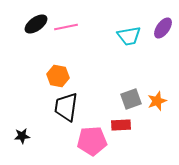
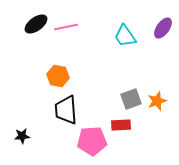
cyan trapezoid: moved 4 px left; rotated 65 degrees clockwise
black trapezoid: moved 3 px down; rotated 12 degrees counterclockwise
